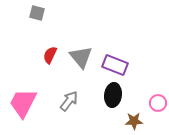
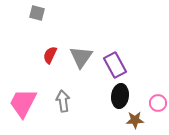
gray triangle: rotated 15 degrees clockwise
purple rectangle: rotated 40 degrees clockwise
black ellipse: moved 7 px right, 1 px down
gray arrow: moved 6 px left; rotated 45 degrees counterclockwise
brown star: moved 1 px right, 1 px up
